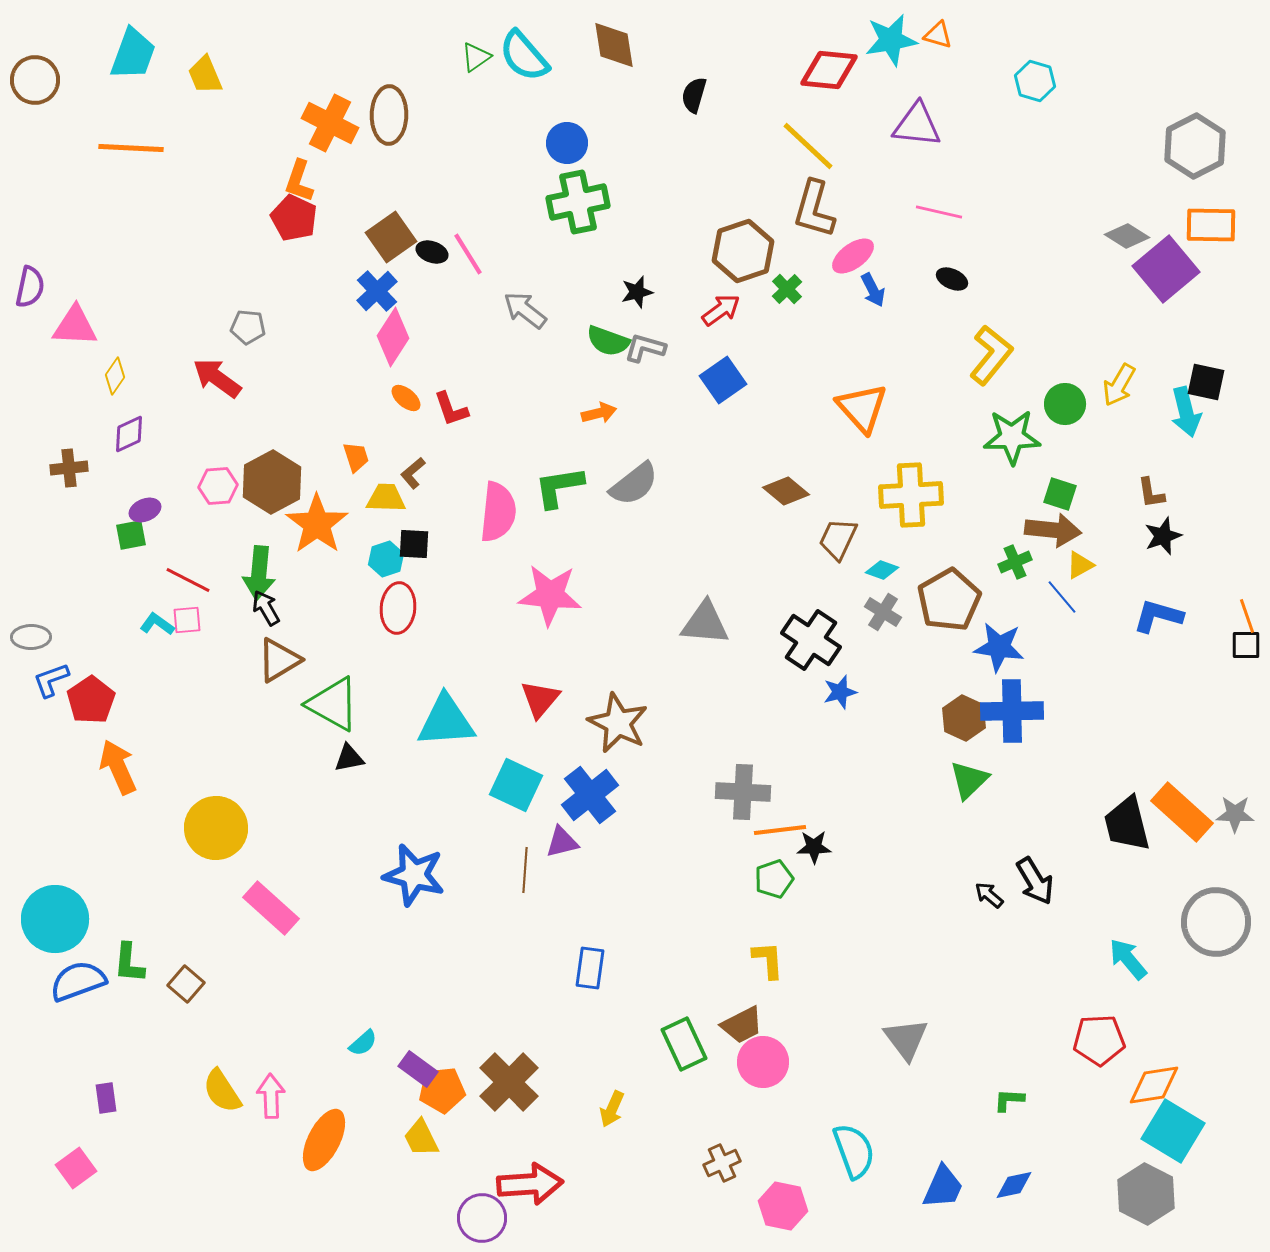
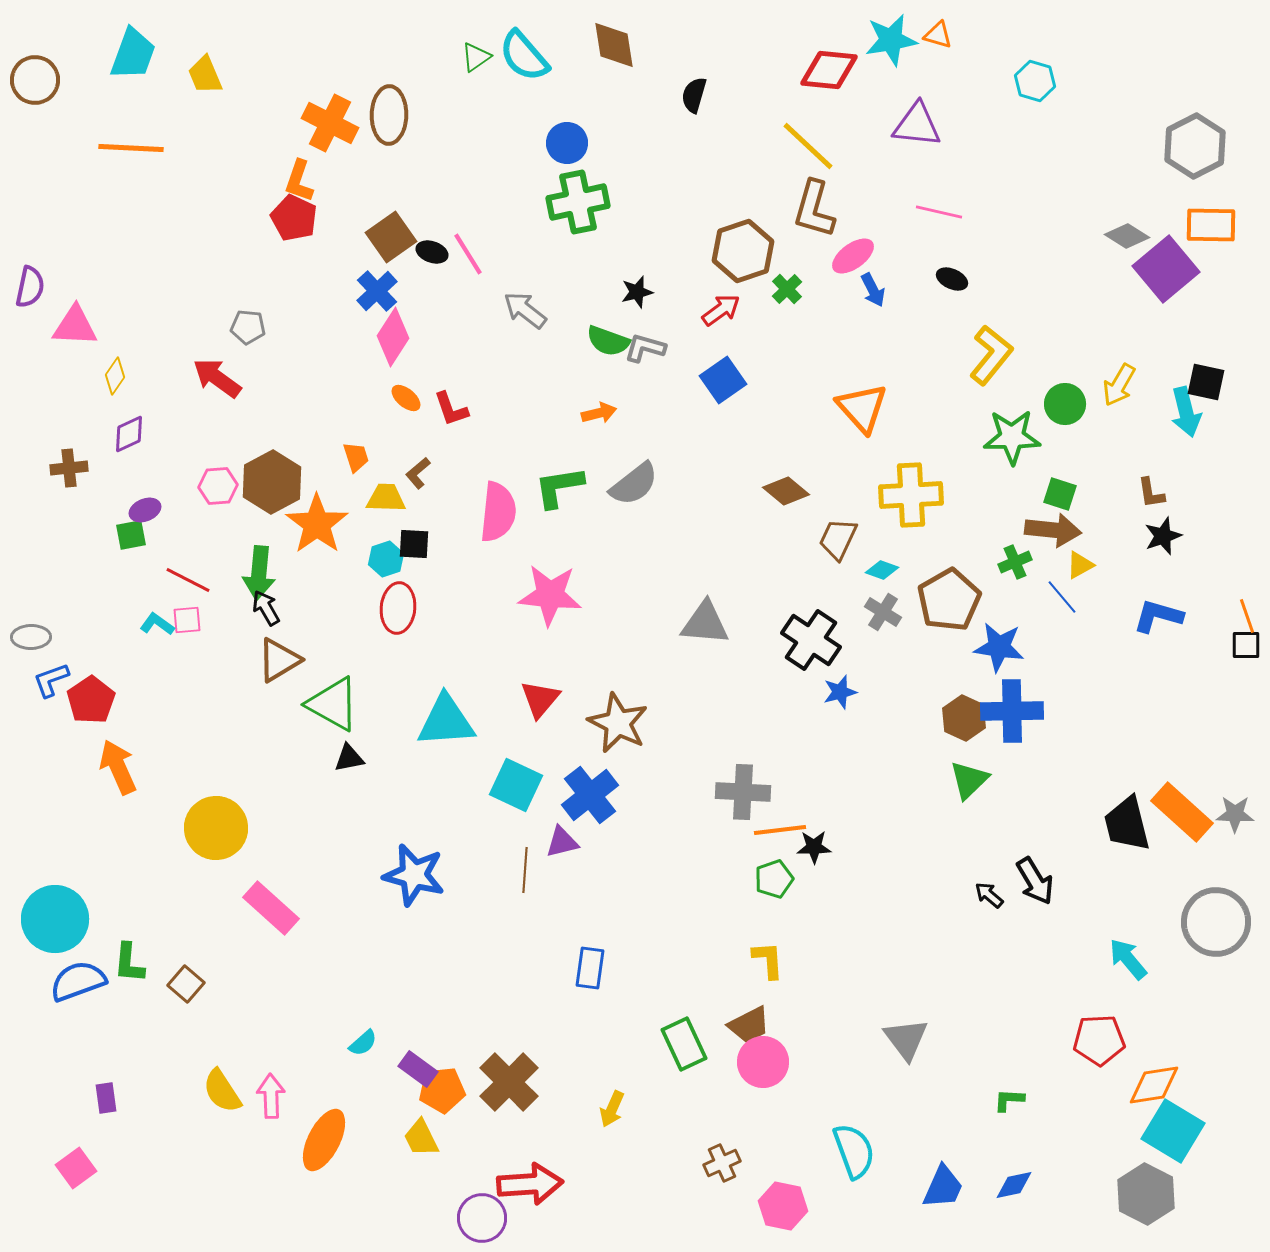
brown L-shape at (413, 473): moved 5 px right
brown trapezoid at (742, 1025): moved 7 px right
